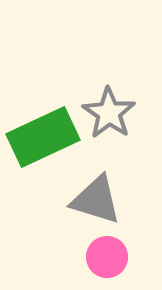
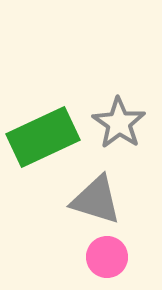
gray star: moved 10 px right, 10 px down
